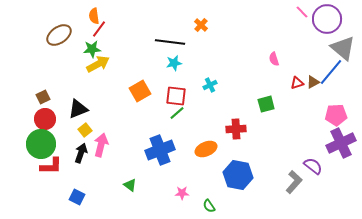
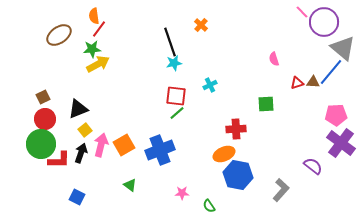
purple circle: moved 3 px left, 3 px down
black line: rotated 64 degrees clockwise
brown triangle: rotated 32 degrees clockwise
orange square: moved 16 px left, 54 px down
green square: rotated 12 degrees clockwise
purple cross: rotated 28 degrees counterclockwise
orange ellipse: moved 18 px right, 5 px down
red L-shape: moved 8 px right, 6 px up
gray L-shape: moved 13 px left, 8 px down
